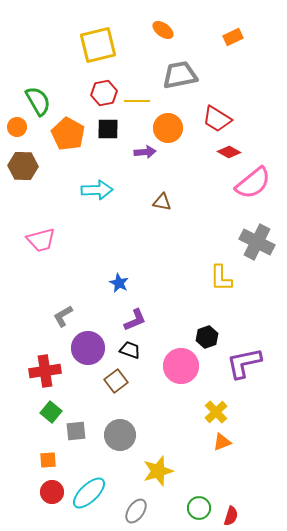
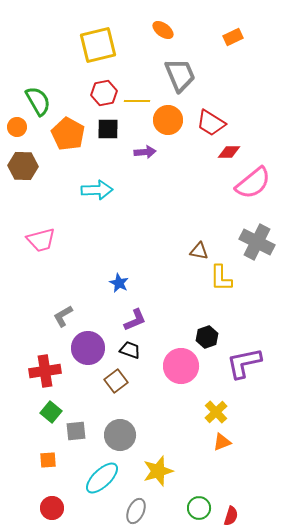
gray trapezoid at (180, 75): rotated 78 degrees clockwise
red trapezoid at (217, 119): moved 6 px left, 4 px down
orange circle at (168, 128): moved 8 px up
red diamond at (229, 152): rotated 30 degrees counterclockwise
brown triangle at (162, 202): moved 37 px right, 49 px down
red circle at (52, 492): moved 16 px down
cyan ellipse at (89, 493): moved 13 px right, 15 px up
gray ellipse at (136, 511): rotated 10 degrees counterclockwise
